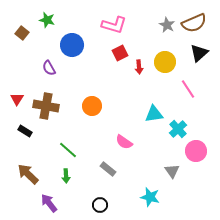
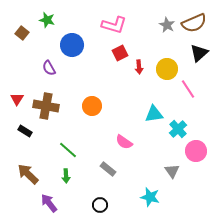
yellow circle: moved 2 px right, 7 px down
